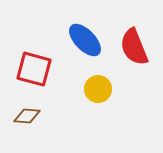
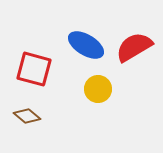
blue ellipse: moved 1 px right, 5 px down; rotated 15 degrees counterclockwise
red semicircle: rotated 81 degrees clockwise
brown diamond: rotated 36 degrees clockwise
